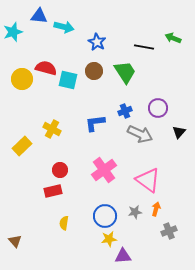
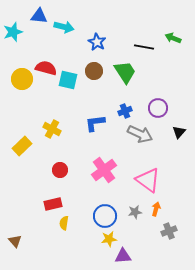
red rectangle: moved 13 px down
